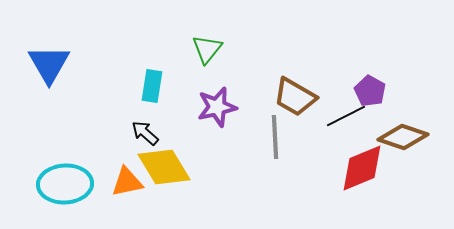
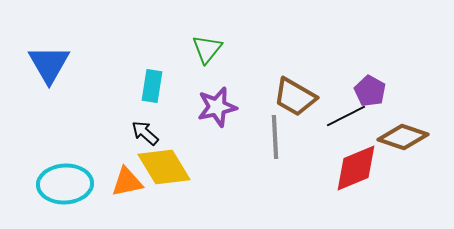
red diamond: moved 6 px left
